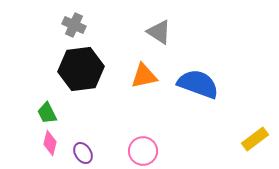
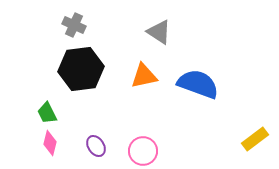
purple ellipse: moved 13 px right, 7 px up
